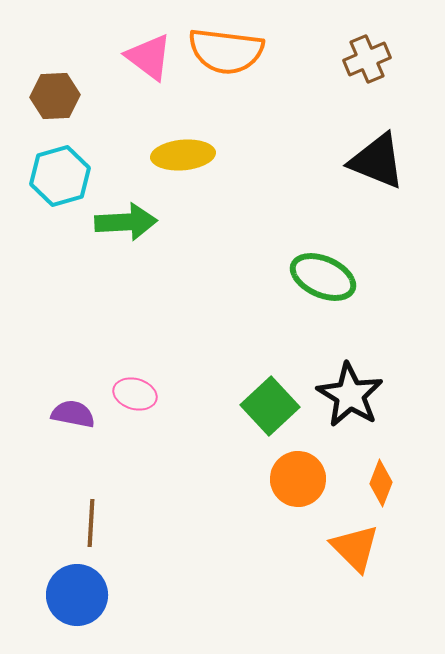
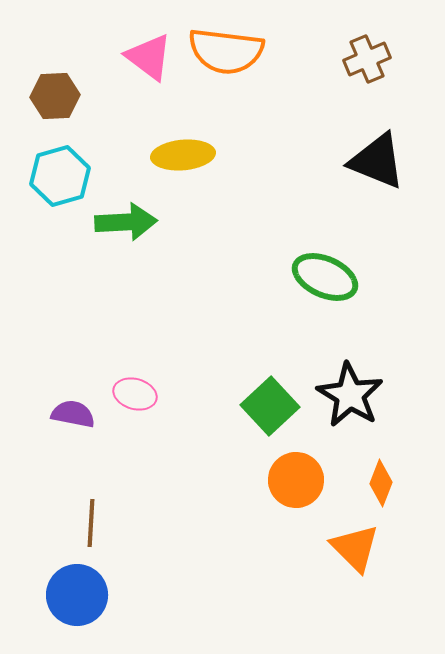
green ellipse: moved 2 px right
orange circle: moved 2 px left, 1 px down
